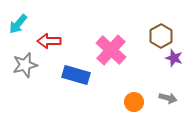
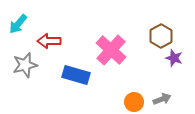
gray arrow: moved 6 px left, 1 px down; rotated 36 degrees counterclockwise
